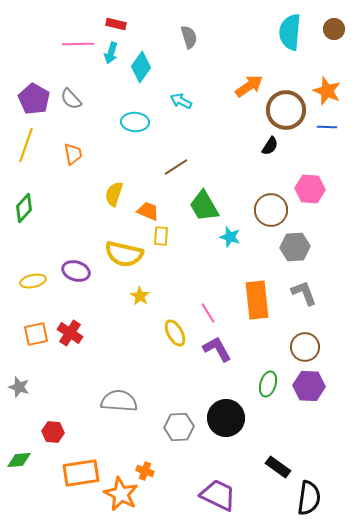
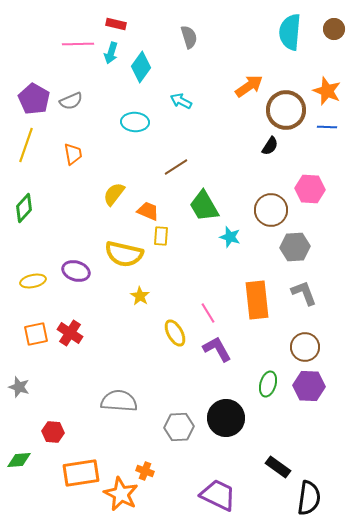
gray semicircle at (71, 99): moved 2 px down; rotated 70 degrees counterclockwise
yellow semicircle at (114, 194): rotated 20 degrees clockwise
